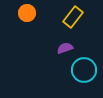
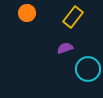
cyan circle: moved 4 px right, 1 px up
